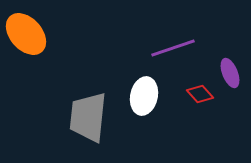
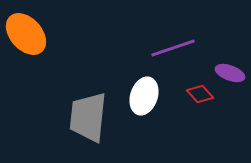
purple ellipse: rotated 48 degrees counterclockwise
white ellipse: rotated 6 degrees clockwise
